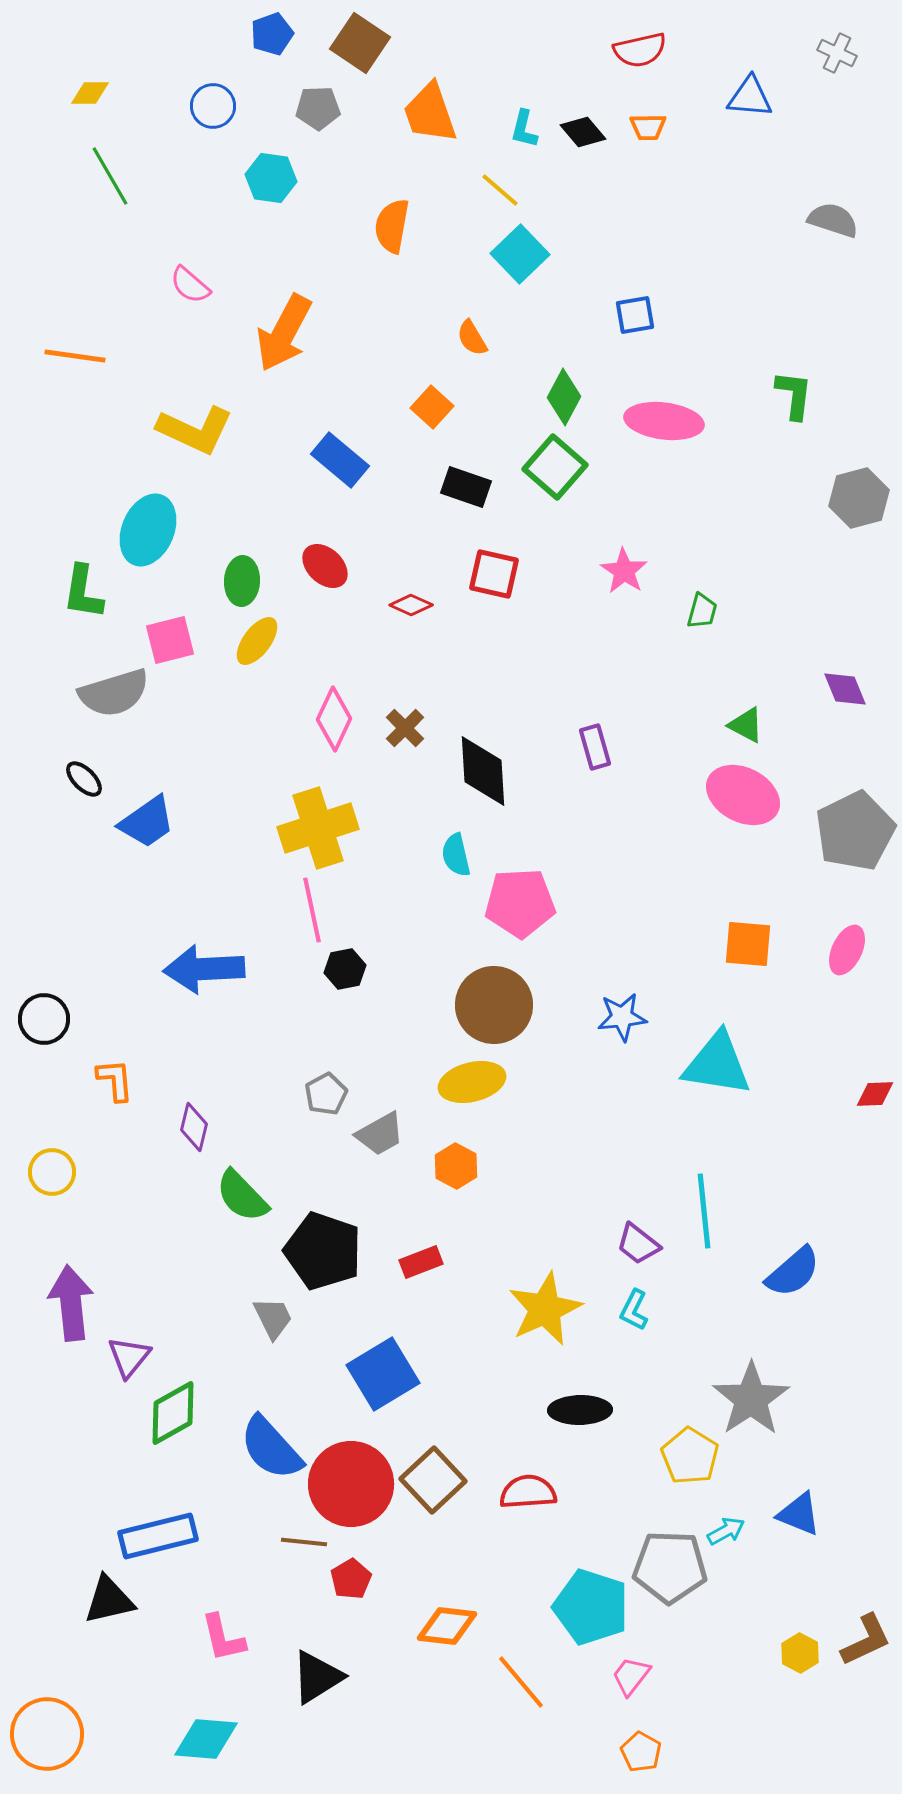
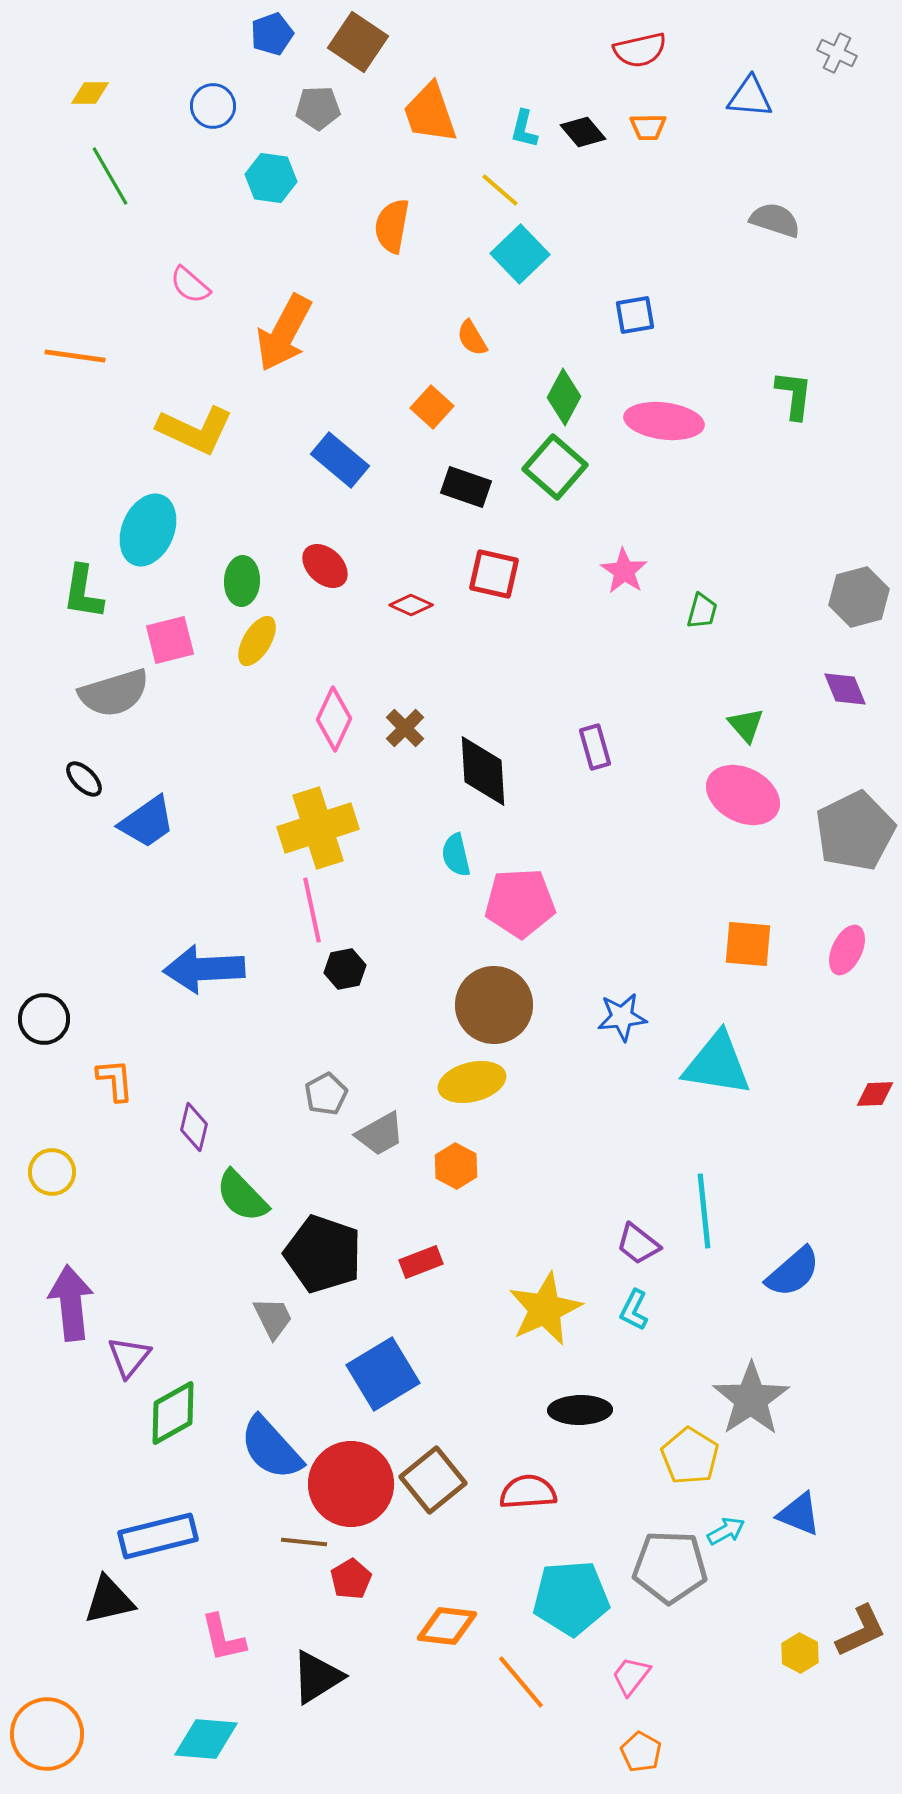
brown square at (360, 43): moved 2 px left, 1 px up
gray semicircle at (833, 220): moved 58 px left
gray hexagon at (859, 498): moved 99 px down
yellow ellipse at (257, 641): rotated 6 degrees counterclockwise
green triangle at (746, 725): rotated 21 degrees clockwise
black pentagon at (323, 1251): moved 3 px down
brown square at (433, 1480): rotated 4 degrees clockwise
cyan pentagon at (591, 1607): moved 20 px left, 9 px up; rotated 22 degrees counterclockwise
brown L-shape at (866, 1640): moved 5 px left, 9 px up
